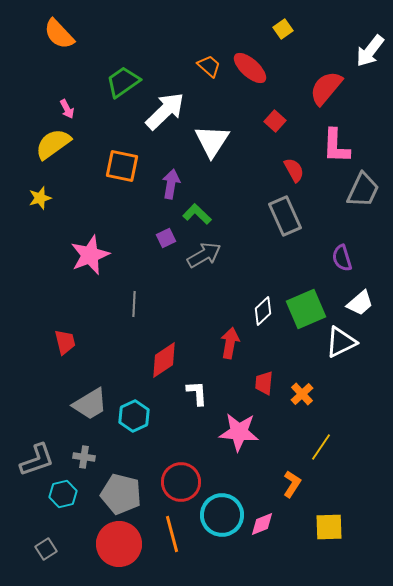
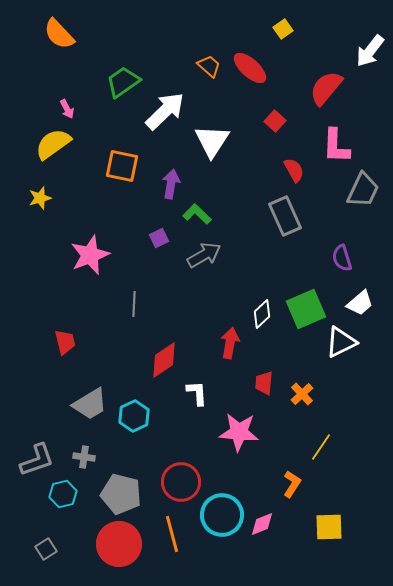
purple square at (166, 238): moved 7 px left
white diamond at (263, 311): moved 1 px left, 3 px down
